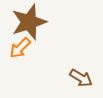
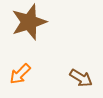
orange arrow: moved 26 px down
